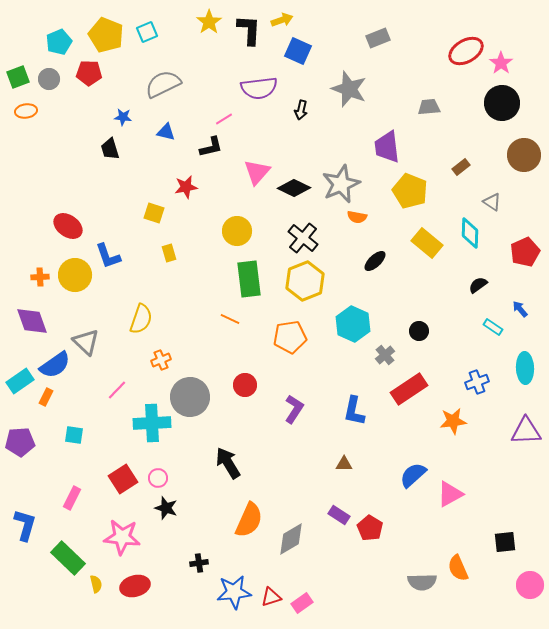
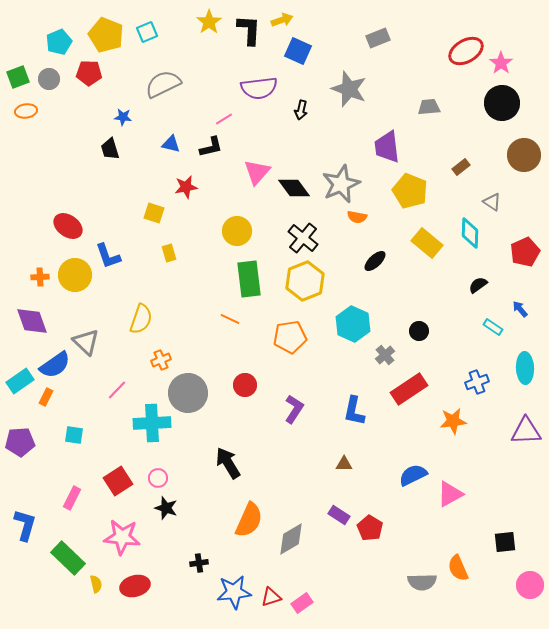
blue triangle at (166, 132): moved 5 px right, 12 px down
black diamond at (294, 188): rotated 28 degrees clockwise
gray circle at (190, 397): moved 2 px left, 4 px up
blue semicircle at (413, 475): rotated 16 degrees clockwise
red square at (123, 479): moved 5 px left, 2 px down
